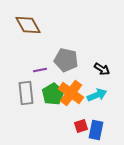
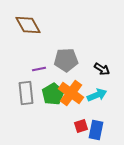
gray pentagon: rotated 15 degrees counterclockwise
purple line: moved 1 px left, 1 px up
